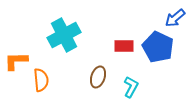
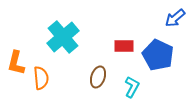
cyan cross: moved 1 px left, 2 px down; rotated 12 degrees counterclockwise
blue pentagon: moved 8 px down
orange L-shape: moved 2 px down; rotated 75 degrees counterclockwise
orange semicircle: moved 2 px up
cyan L-shape: moved 1 px right
